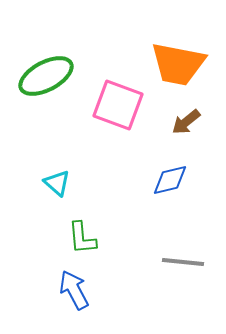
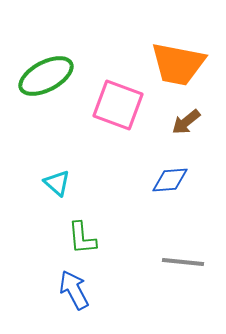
blue diamond: rotated 9 degrees clockwise
